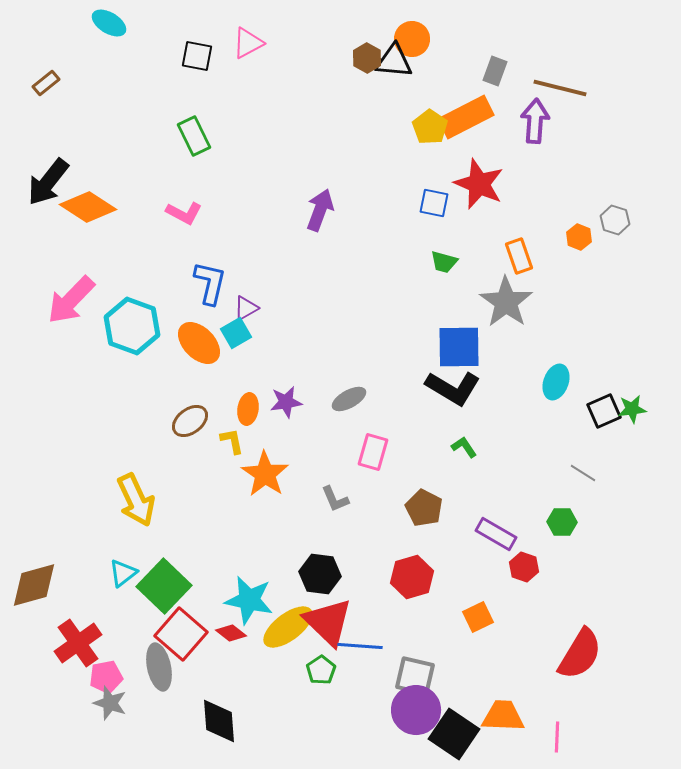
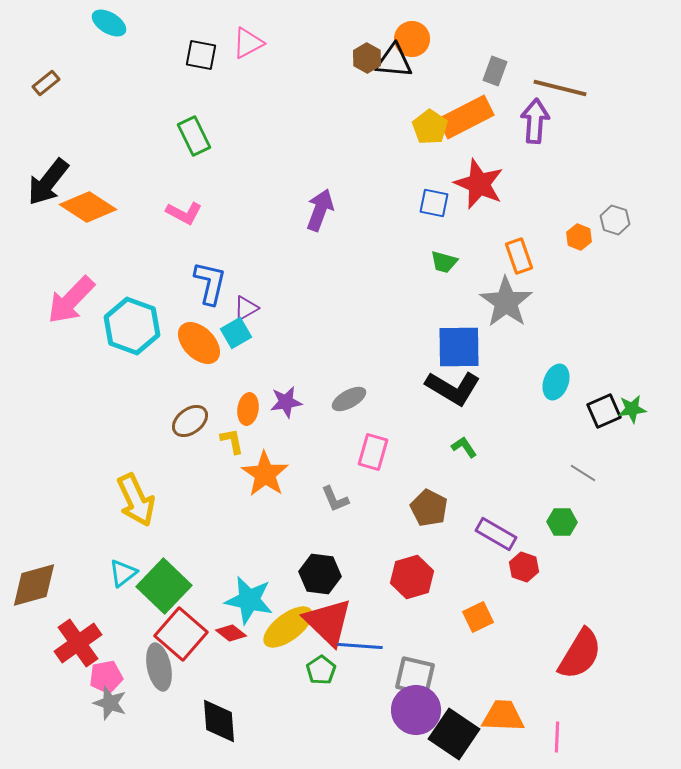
black square at (197, 56): moved 4 px right, 1 px up
brown pentagon at (424, 508): moved 5 px right
